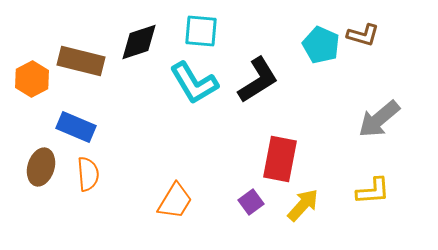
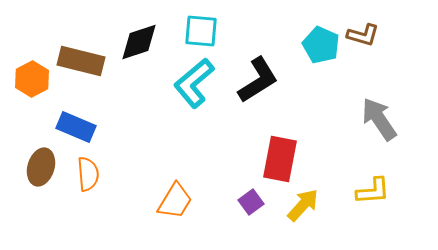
cyan L-shape: rotated 81 degrees clockwise
gray arrow: rotated 96 degrees clockwise
